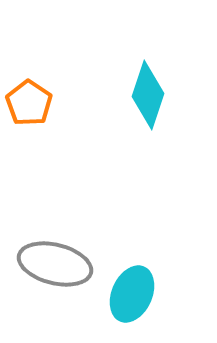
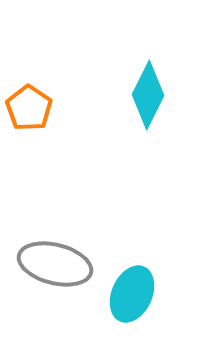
cyan diamond: rotated 8 degrees clockwise
orange pentagon: moved 5 px down
